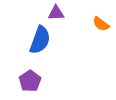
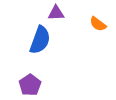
orange semicircle: moved 3 px left
purple pentagon: moved 4 px down
